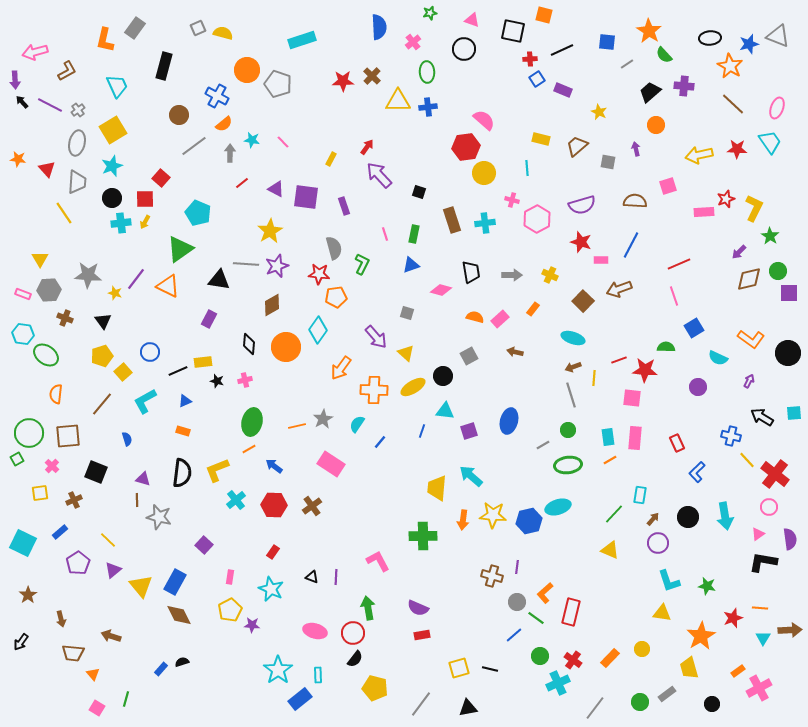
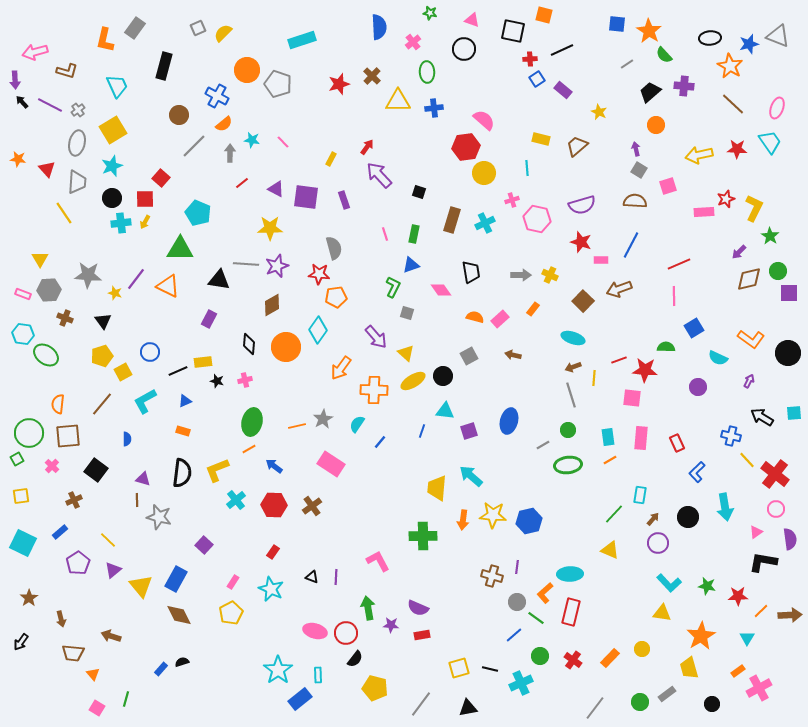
green star at (430, 13): rotated 24 degrees clockwise
yellow semicircle at (223, 33): rotated 60 degrees counterclockwise
blue square at (607, 42): moved 10 px right, 18 px up
brown L-shape at (67, 71): rotated 45 degrees clockwise
red star at (343, 81): moved 4 px left, 3 px down; rotated 15 degrees counterclockwise
purple rectangle at (563, 90): rotated 18 degrees clockwise
blue cross at (428, 107): moved 6 px right, 1 px down
gray line at (194, 146): rotated 8 degrees counterclockwise
gray square at (608, 162): moved 31 px right, 8 px down; rotated 21 degrees clockwise
pink cross at (512, 200): rotated 32 degrees counterclockwise
purple rectangle at (344, 206): moved 6 px up
pink hexagon at (537, 219): rotated 20 degrees counterclockwise
brown rectangle at (452, 220): rotated 35 degrees clockwise
cyan cross at (485, 223): rotated 18 degrees counterclockwise
yellow star at (270, 231): moved 3 px up; rotated 30 degrees clockwise
green triangle at (180, 249): rotated 36 degrees clockwise
green L-shape at (362, 264): moved 31 px right, 23 px down
gray arrow at (512, 275): moved 9 px right
pink diamond at (441, 290): rotated 40 degrees clockwise
pink line at (674, 296): rotated 18 degrees clockwise
brown arrow at (515, 352): moved 2 px left, 3 px down
yellow square at (123, 372): rotated 12 degrees clockwise
yellow ellipse at (413, 387): moved 6 px up
orange semicircle at (56, 394): moved 2 px right, 10 px down
pink rectangle at (635, 438): moved 6 px right
blue semicircle at (127, 439): rotated 16 degrees clockwise
black square at (96, 472): moved 2 px up; rotated 15 degrees clockwise
yellow square at (40, 493): moved 19 px left, 3 px down
cyan ellipse at (558, 507): moved 12 px right, 67 px down; rotated 15 degrees clockwise
pink circle at (769, 507): moved 7 px right, 2 px down
cyan arrow at (725, 516): moved 9 px up
pink triangle at (758, 534): moved 2 px left, 2 px up
pink rectangle at (230, 577): moved 3 px right, 5 px down; rotated 24 degrees clockwise
cyan L-shape at (669, 581): moved 2 px down; rotated 25 degrees counterclockwise
blue rectangle at (175, 582): moved 1 px right, 3 px up
brown star at (28, 595): moved 1 px right, 3 px down
orange line at (760, 608): moved 1 px right, 3 px down; rotated 49 degrees counterclockwise
yellow pentagon at (230, 610): moved 1 px right, 3 px down
red star at (733, 618): moved 5 px right, 22 px up; rotated 18 degrees clockwise
purple star at (252, 625): moved 139 px right
brown arrow at (790, 630): moved 15 px up
red circle at (353, 633): moved 7 px left
cyan triangle at (763, 638): moved 16 px left
cyan cross at (558, 683): moved 37 px left
